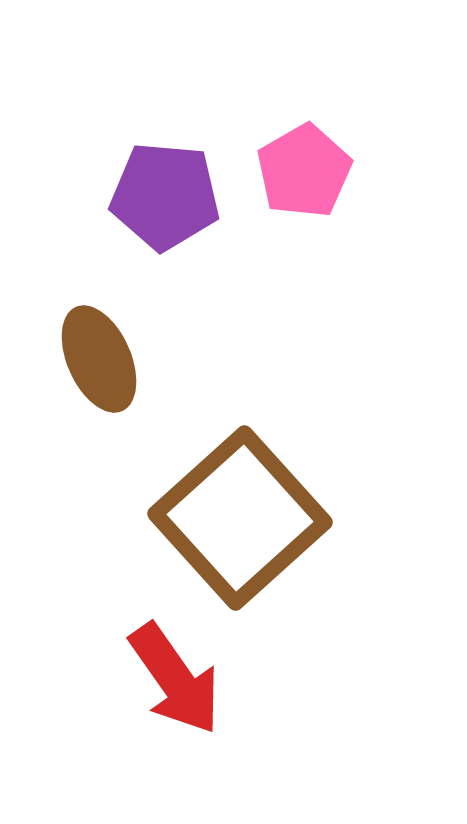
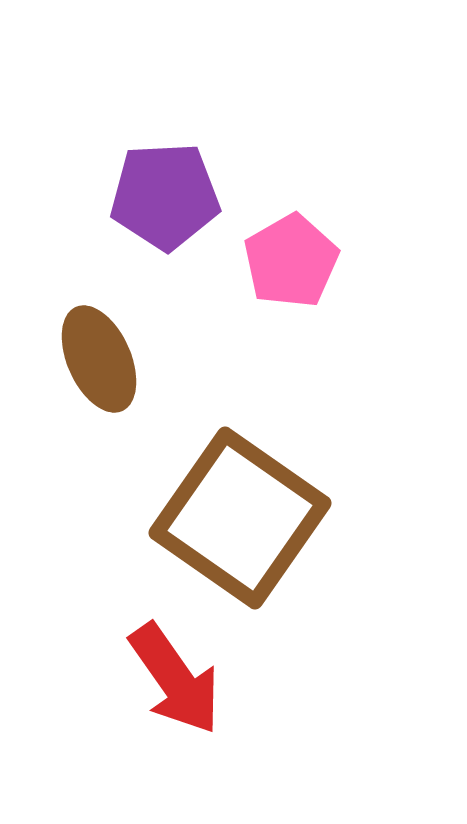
pink pentagon: moved 13 px left, 90 px down
purple pentagon: rotated 8 degrees counterclockwise
brown square: rotated 13 degrees counterclockwise
